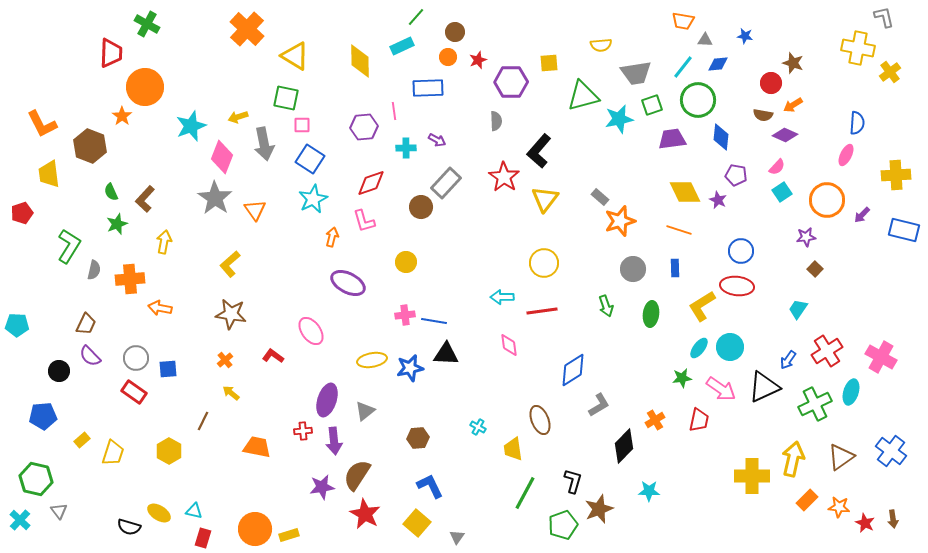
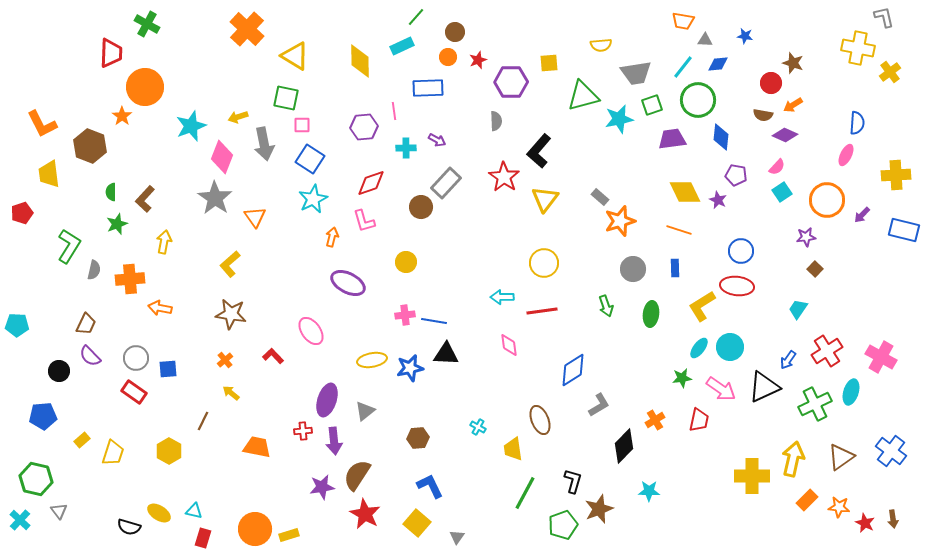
green semicircle at (111, 192): rotated 24 degrees clockwise
orange triangle at (255, 210): moved 7 px down
red L-shape at (273, 356): rotated 10 degrees clockwise
